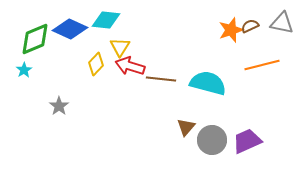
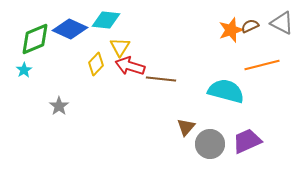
gray triangle: rotated 15 degrees clockwise
cyan semicircle: moved 18 px right, 8 px down
gray circle: moved 2 px left, 4 px down
